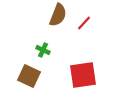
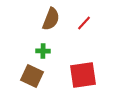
brown semicircle: moved 7 px left, 4 px down
green cross: moved 1 px down; rotated 24 degrees counterclockwise
brown square: moved 3 px right
